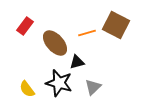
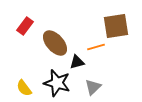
brown square: moved 1 px down; rotated 36 degrees counterclockwise
orange line: moved 9 px right, 14 px down
black star: moved 2 px left
yellow semicircle: moved 3 px left, 1 px up
